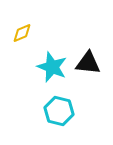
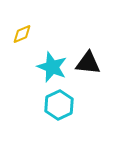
yellow diamond: moved 1 px down
cyan hexagon: moved 6 px up; rotated 20 degrees clockwise
